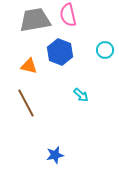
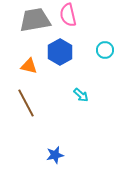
blue hexagon: rotated 10 degrees clockwise
